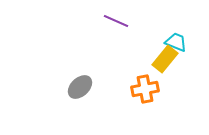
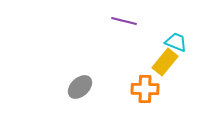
purple line: moved 8 px right; rotated 10 degrees counterclockwise
yellow rectangle: moved 3 px down
orange cross: rotated 12 degrees clockwise
